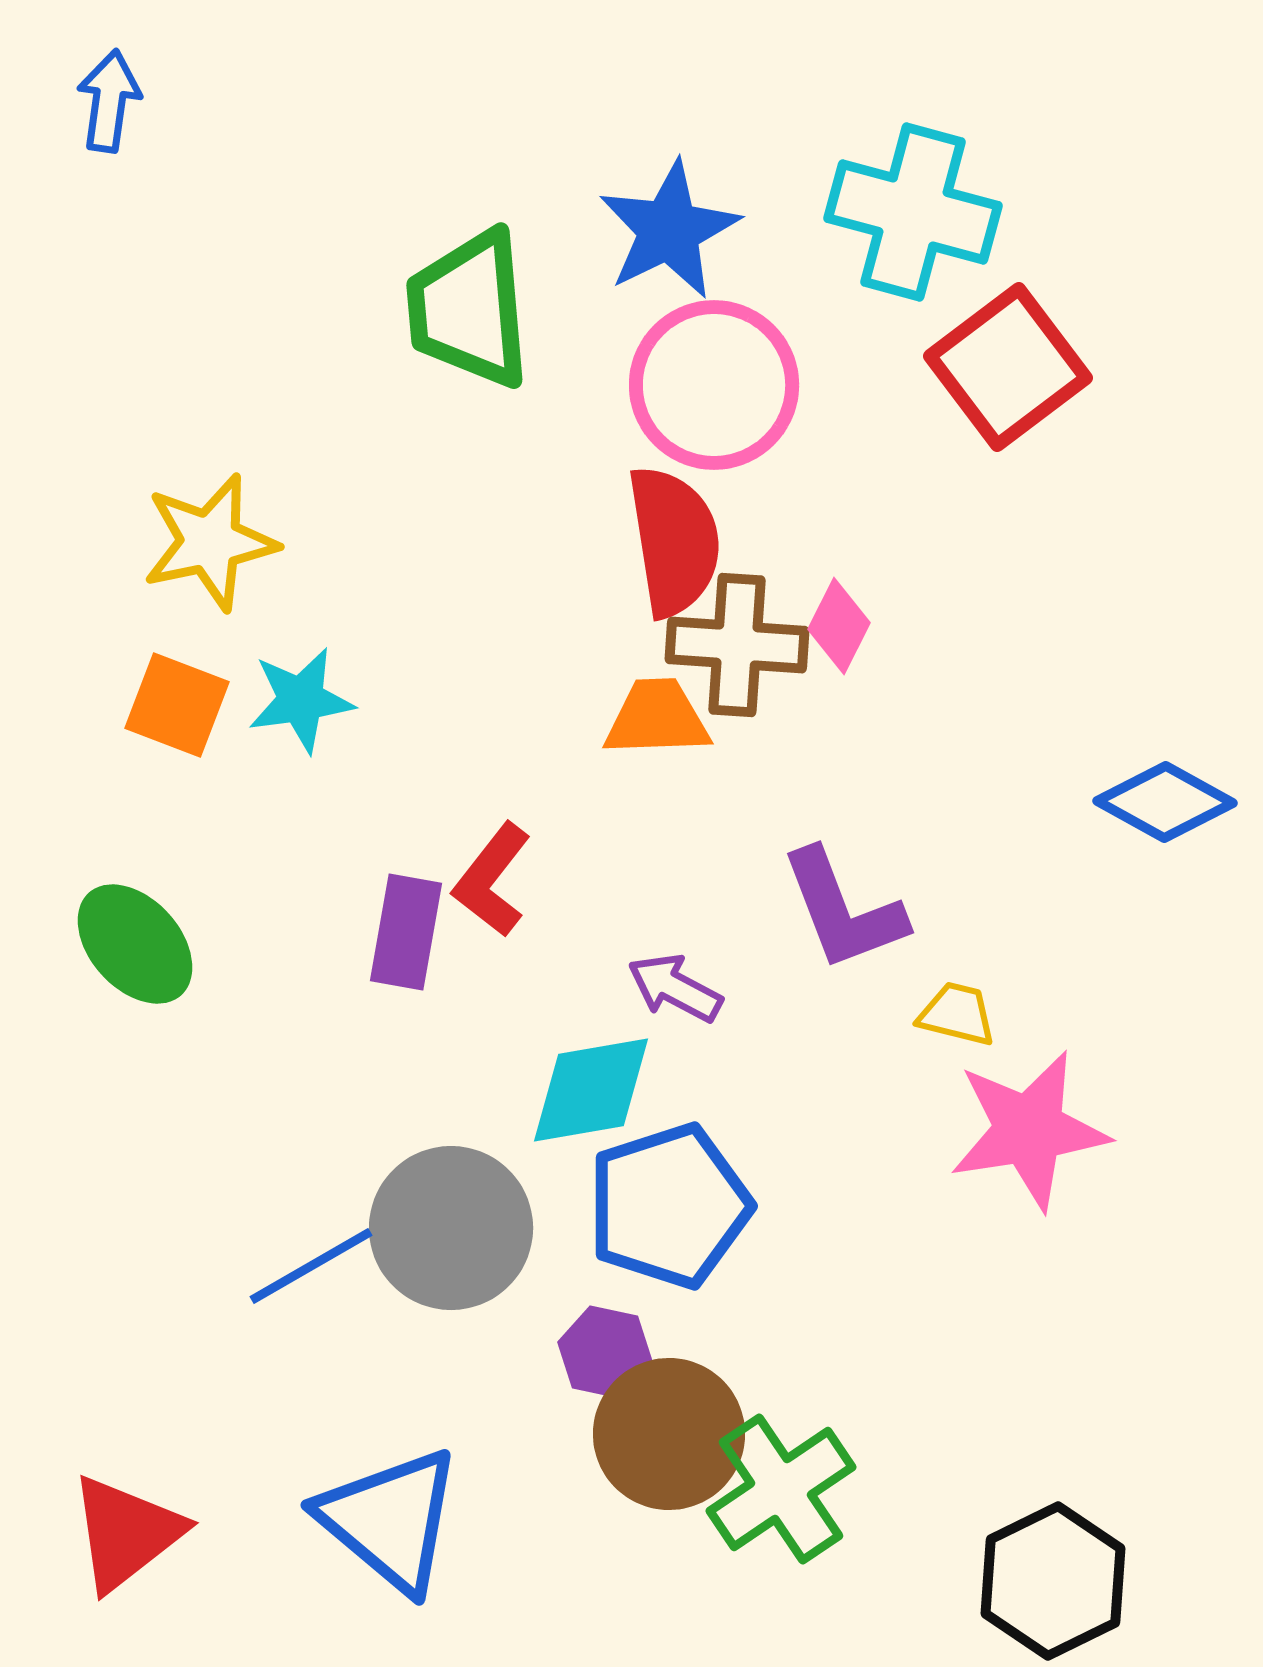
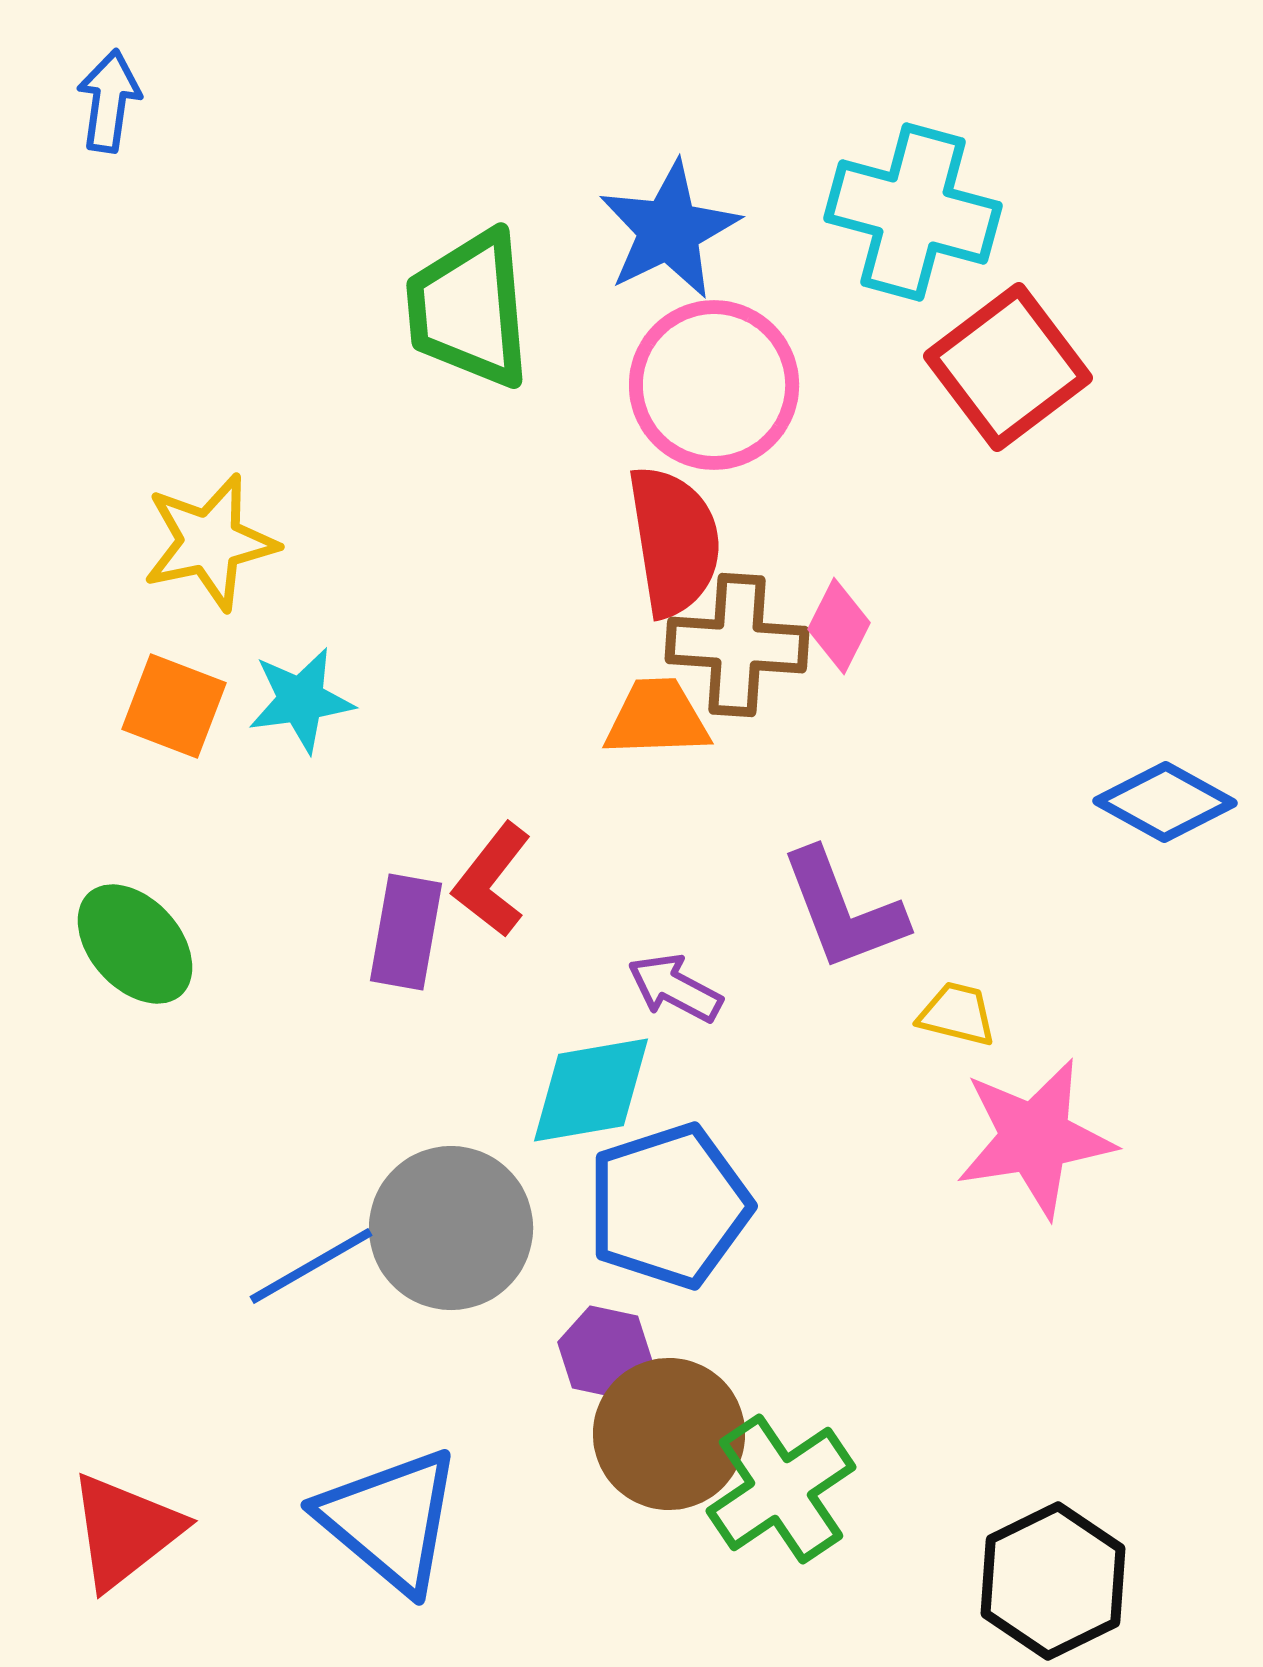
orange square: moved 3 px left, 1 px down
pink star: moved 6 px right, 8 px down
red triangle: moved 1 px left, 2 px up
